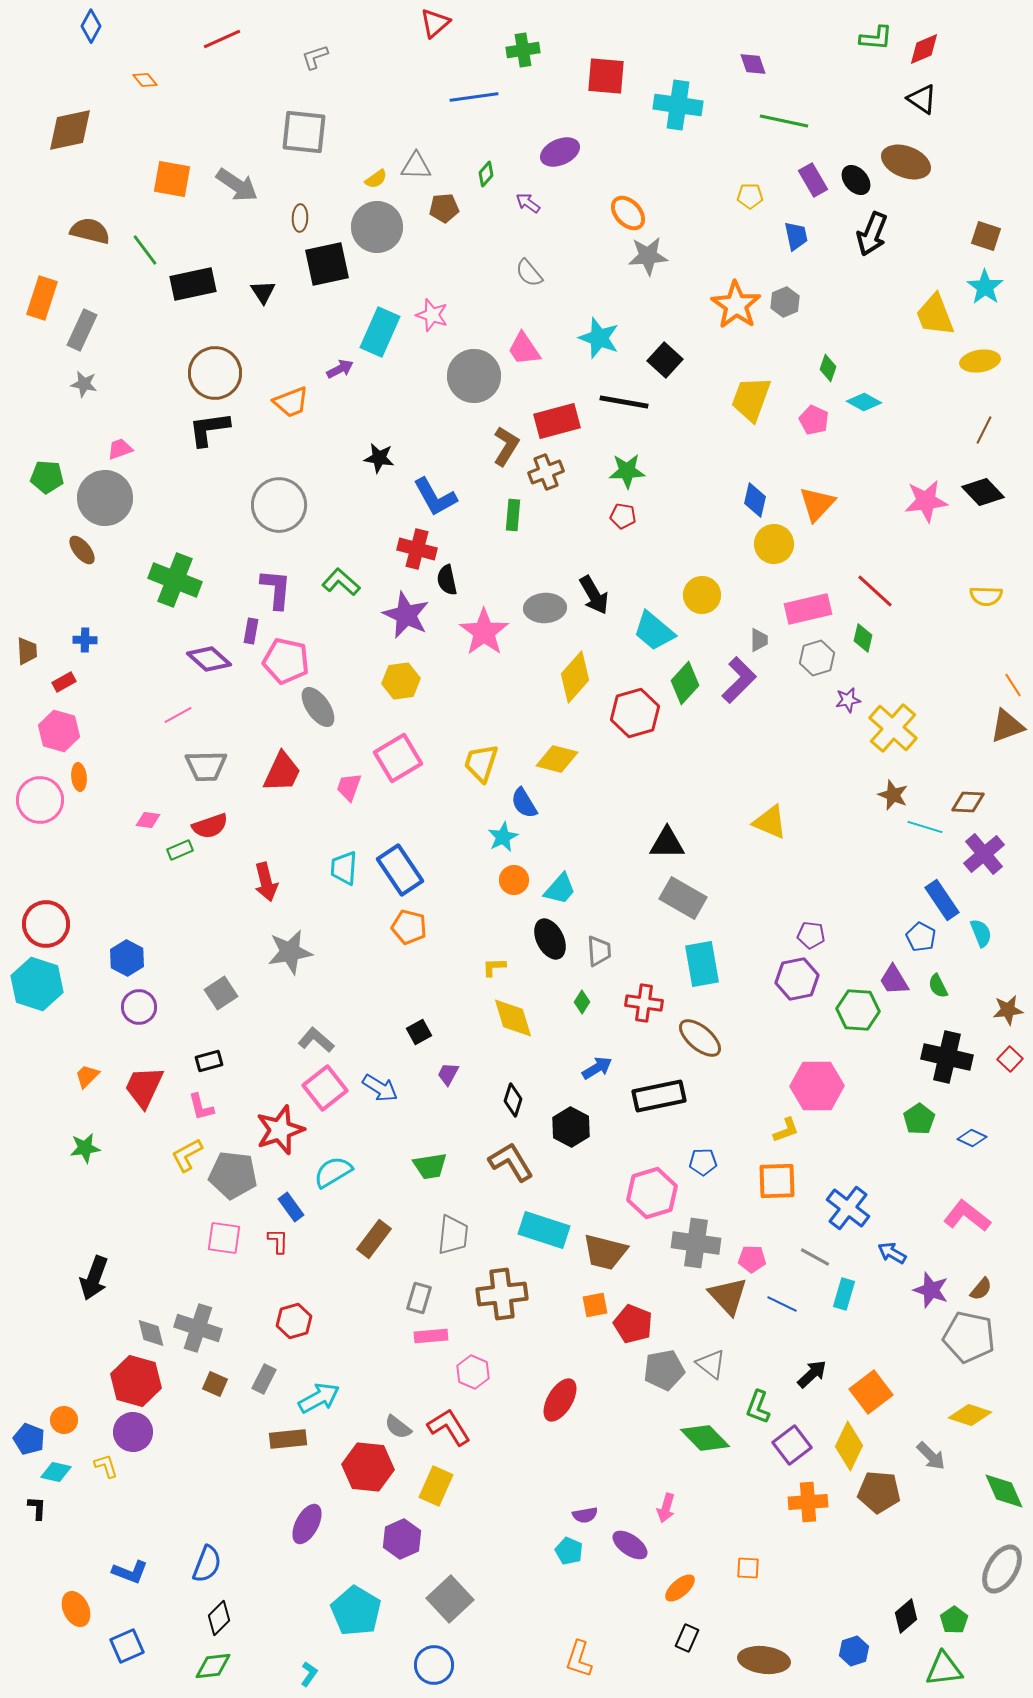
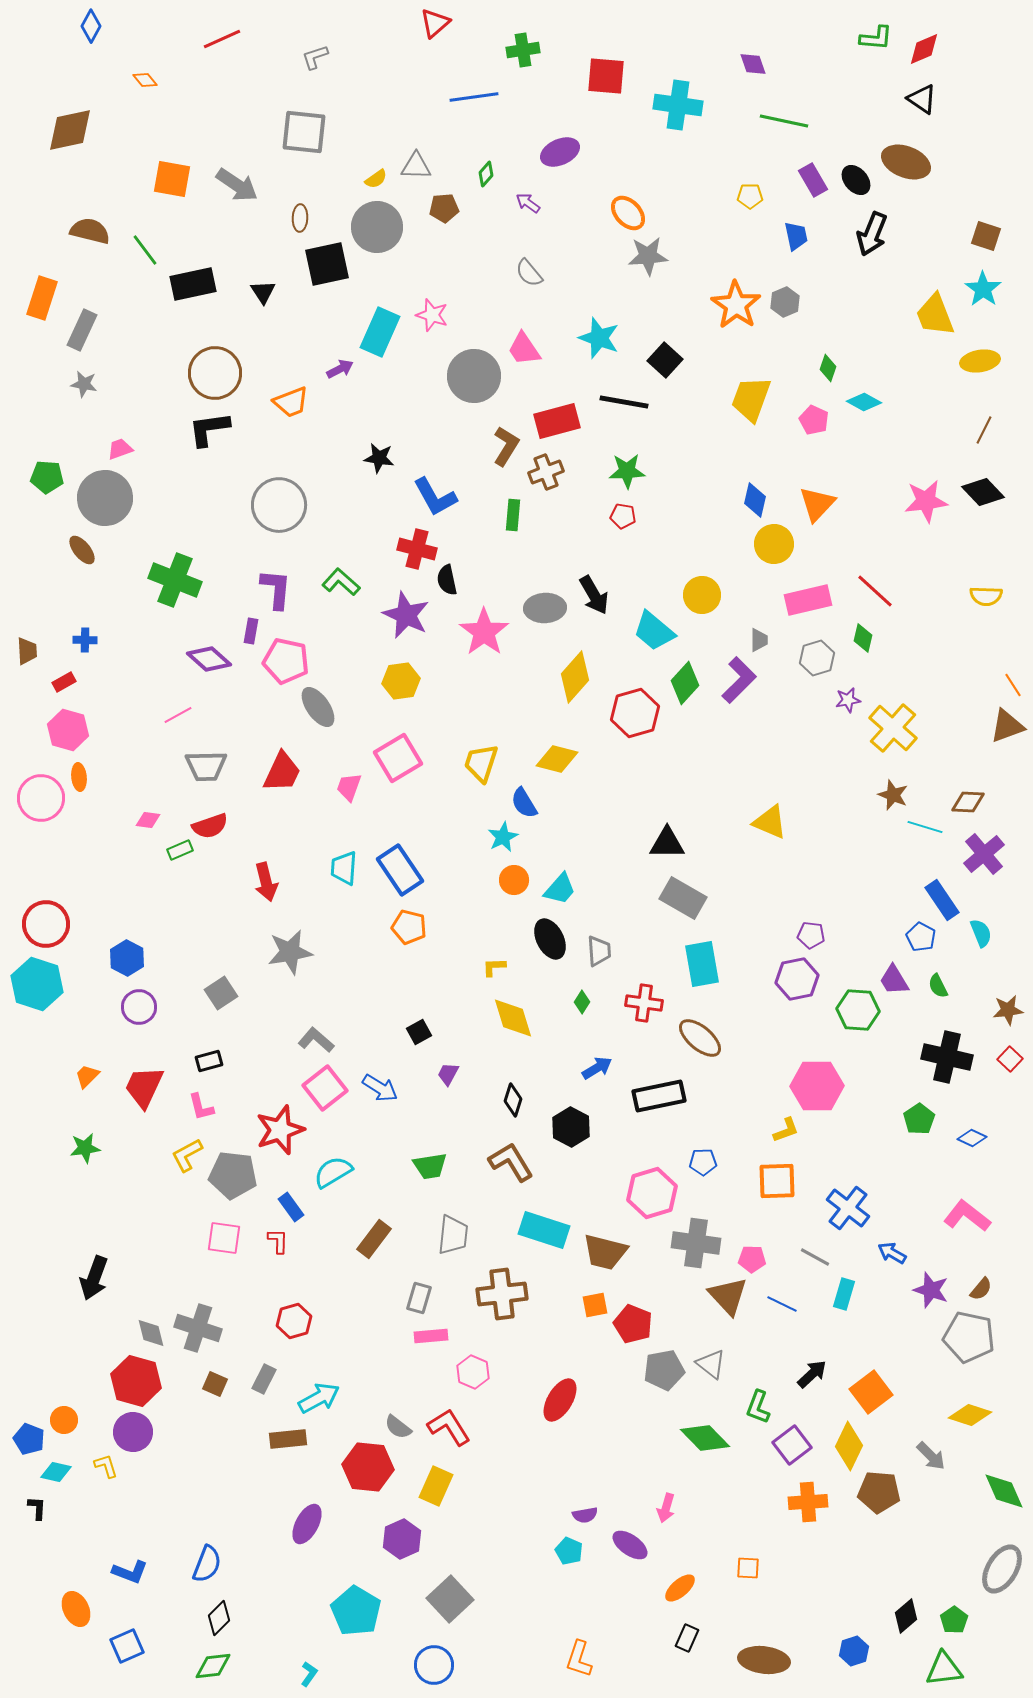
cyan star at (985, 287): moved 2 px left, 2 px down
pink rectangle at (808, 609): moved 9 px up
pink hexagon at (59, 731): moved 9 px right, 1 px up
pink circle at (40, 800): moved 1 px right, 2 px up
